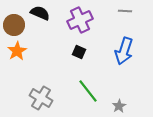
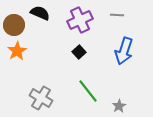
gray line: moved 8 px left, 4 px down
black square: rotated 24 degrees clockwise
